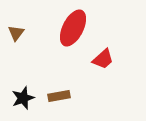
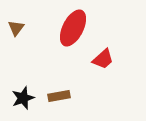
brown triangle: moved 5 px up
